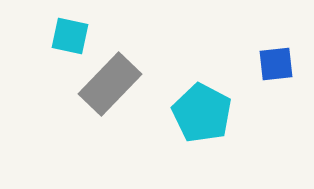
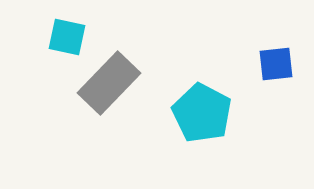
cyan square: moved 3 px left, 1 px down
gray rectangle: moved 1 px left, 1 px up
